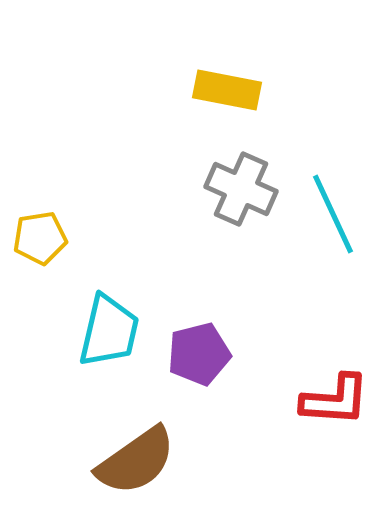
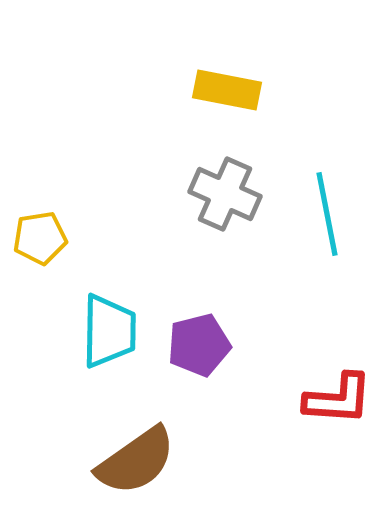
gray cross: moved 16 px left, 5 px down
cyan line: moved 6 px left; rotated 14 degrees clockwise
cyan trapezoid: rotated 12 degrees counterclockwise
purple pentagon: moved 9 px up
red L-shape: moved 3 px right, 1 px up
